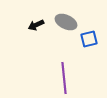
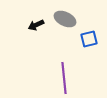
gray ellipse: moved 1 px left, 3 px up
